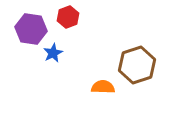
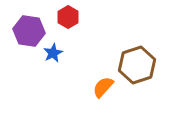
red hexagon: rotated 10 degrees counterclockwise
purple hexagon: moved 2 px left, 2 px down
orange semicircle: rotated 50 degrees counterclockwise
